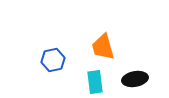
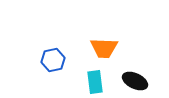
orange trapezoid: moved 1 px right, 1 px down; rotated 72 degrees counterclockwise
black ellipse: moved 2 px down; rotated 35 degrees clockwise
